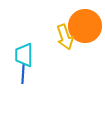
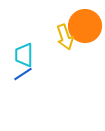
blue line: rotated 54 degrees clockwise
